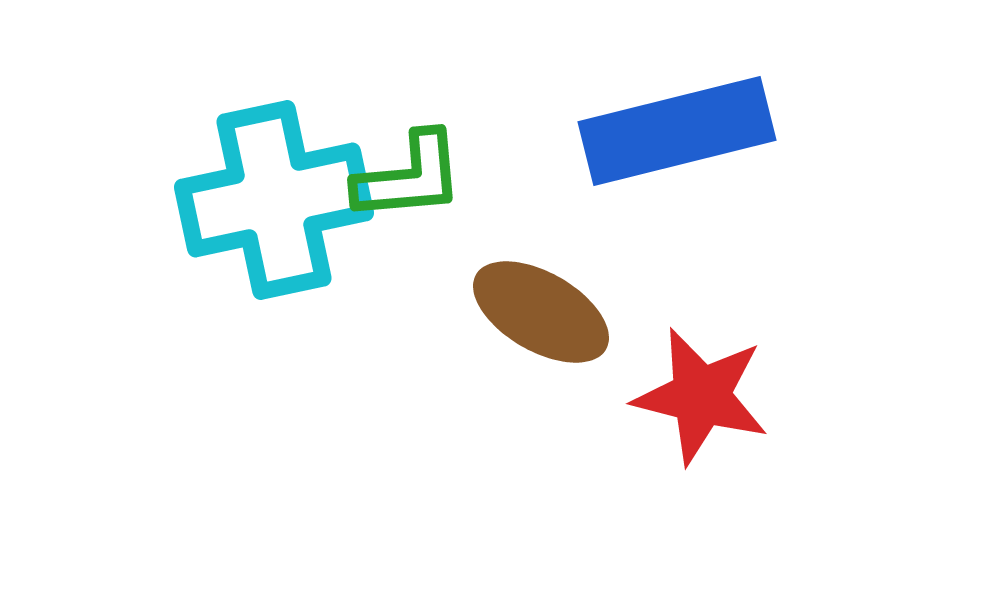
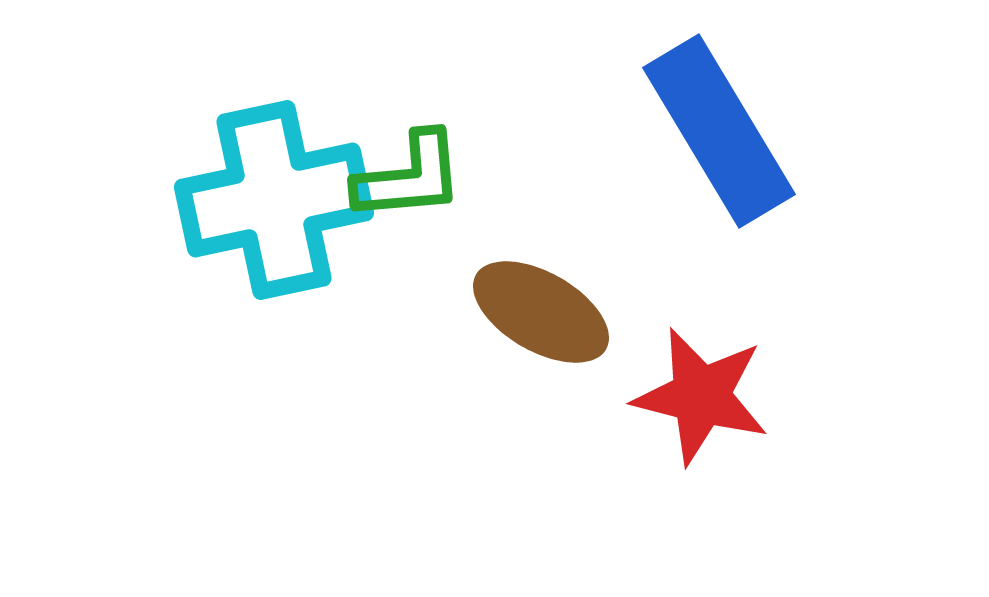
blue rectangle: moved 42 px right; rotated 73 degrees clockwise
